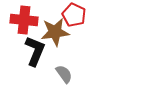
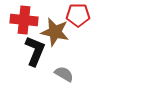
red pentagon: moved 4 px right; rotated 25 degrees counterclockwise
brown star: rotated 20 degrees clockwise
gray semicircle: rotated 24 degrees counterclockwise
